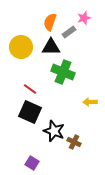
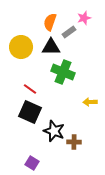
brown cross: rotated 24 degrees counterclockwise
